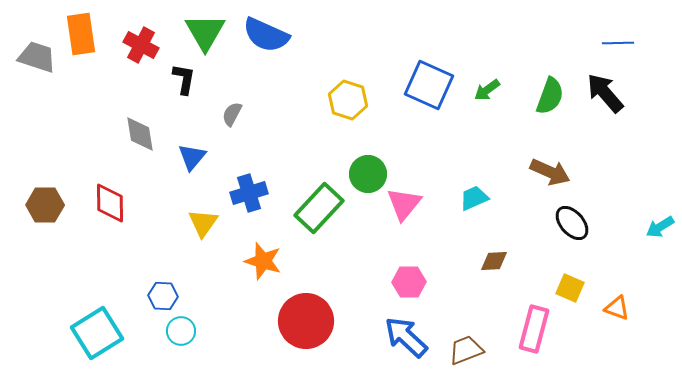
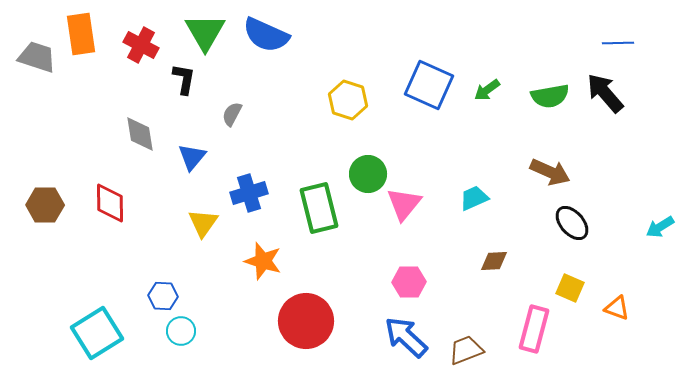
green semicircle: rotated 60 degrees clockwise
green rectangle: rotated 57 degrees counterclockwise
